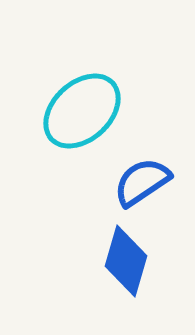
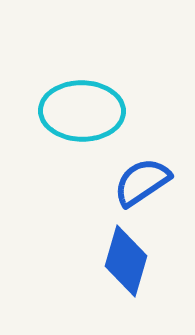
cyan ellipse: rotated 44 degrees clockwise
